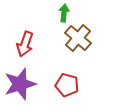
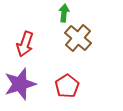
red pentagon: moved 1 px down; rotated 25 degrees clockwise
